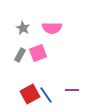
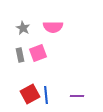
pink semicircle: moved 1 px right, 1 px up
gray rectangle: rotated 40 degrees counterclockwise
purple line: moved 5 px right, 6 px down
blue line: rotated 30 degrees clockwise
